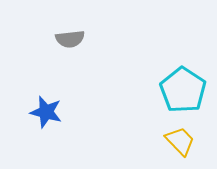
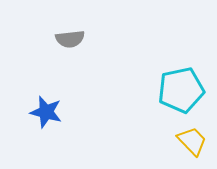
cyan pentagon: moved 2 px left; rotated 27 degrees clockwise
yellow trapezoid: moved 12 px right
